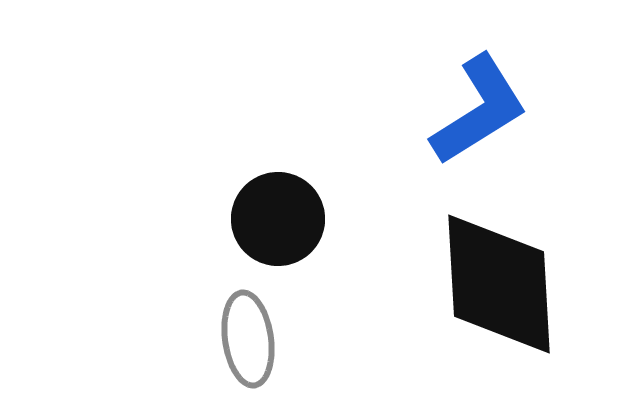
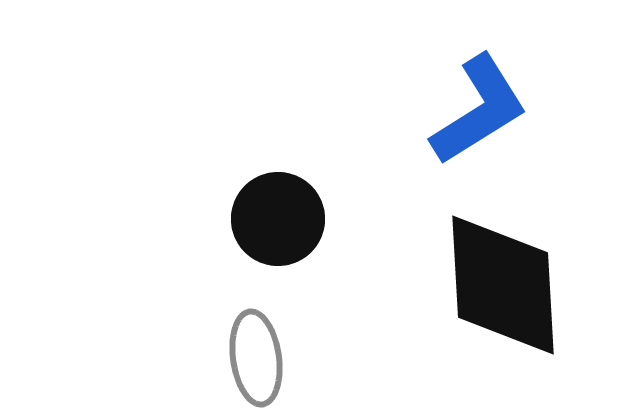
black diamond: moved 4 px right, 1 px down
gray ellipse: moved 8 px right, 19 px down
